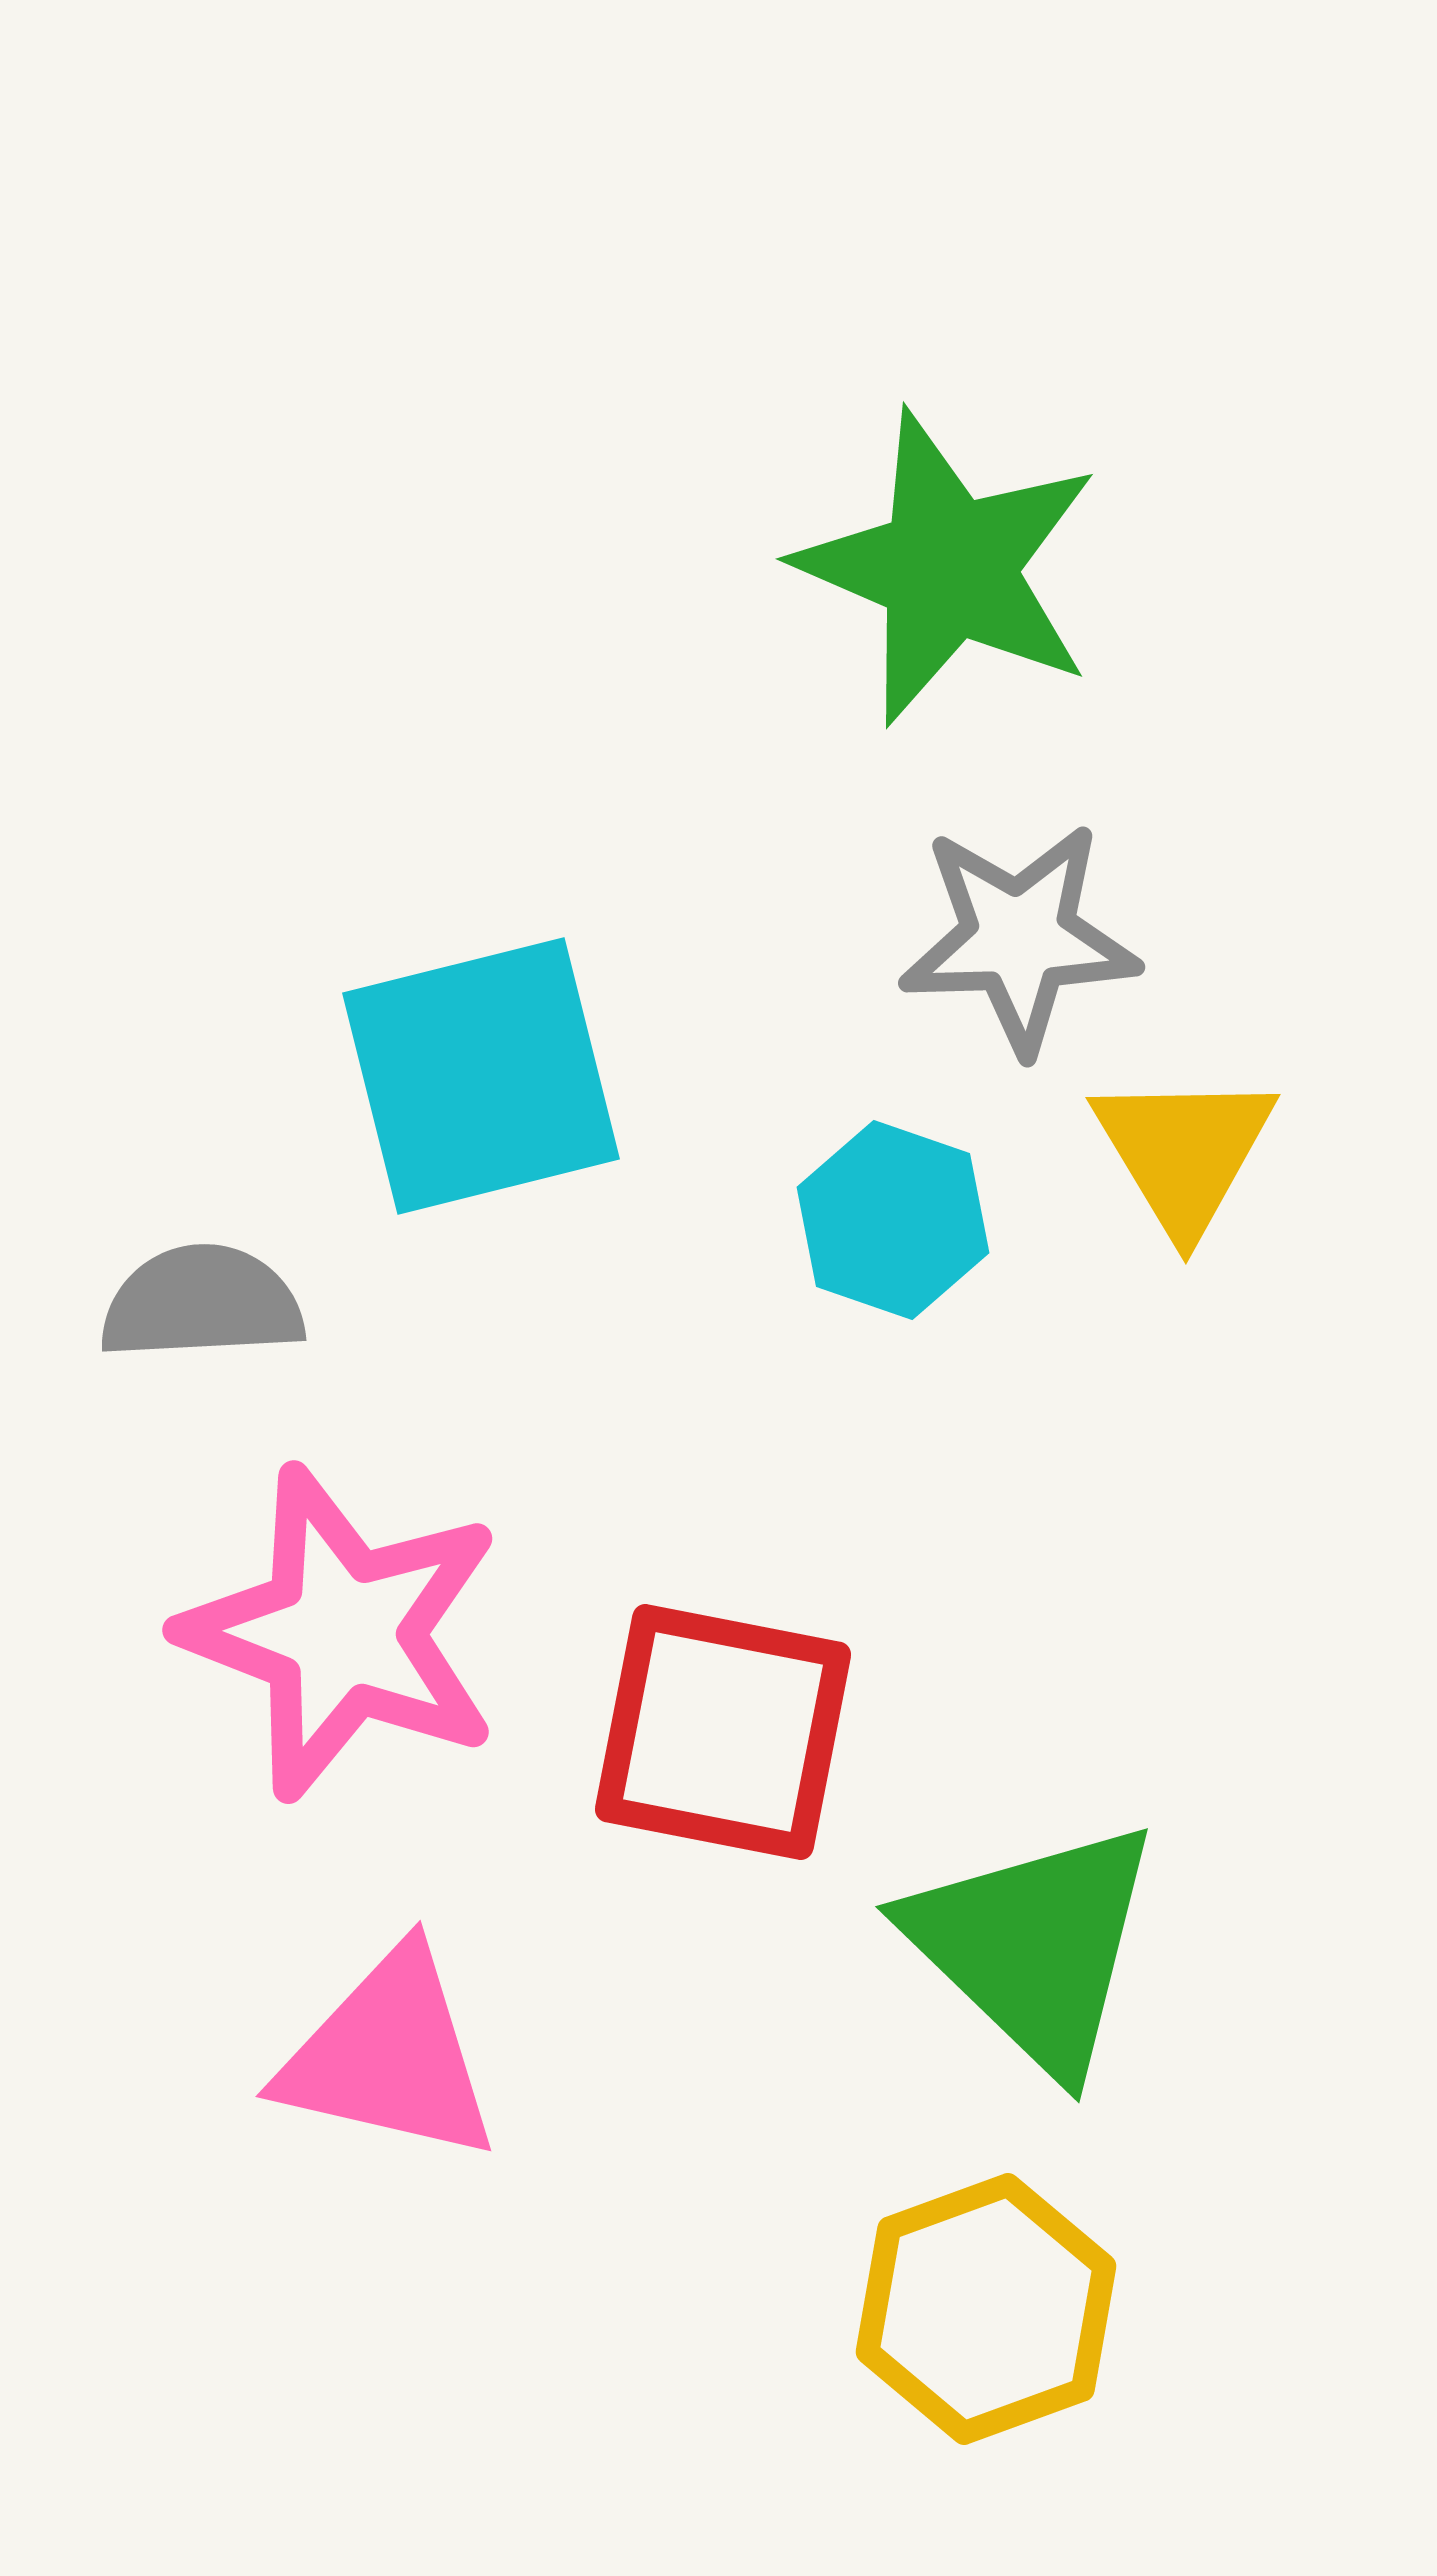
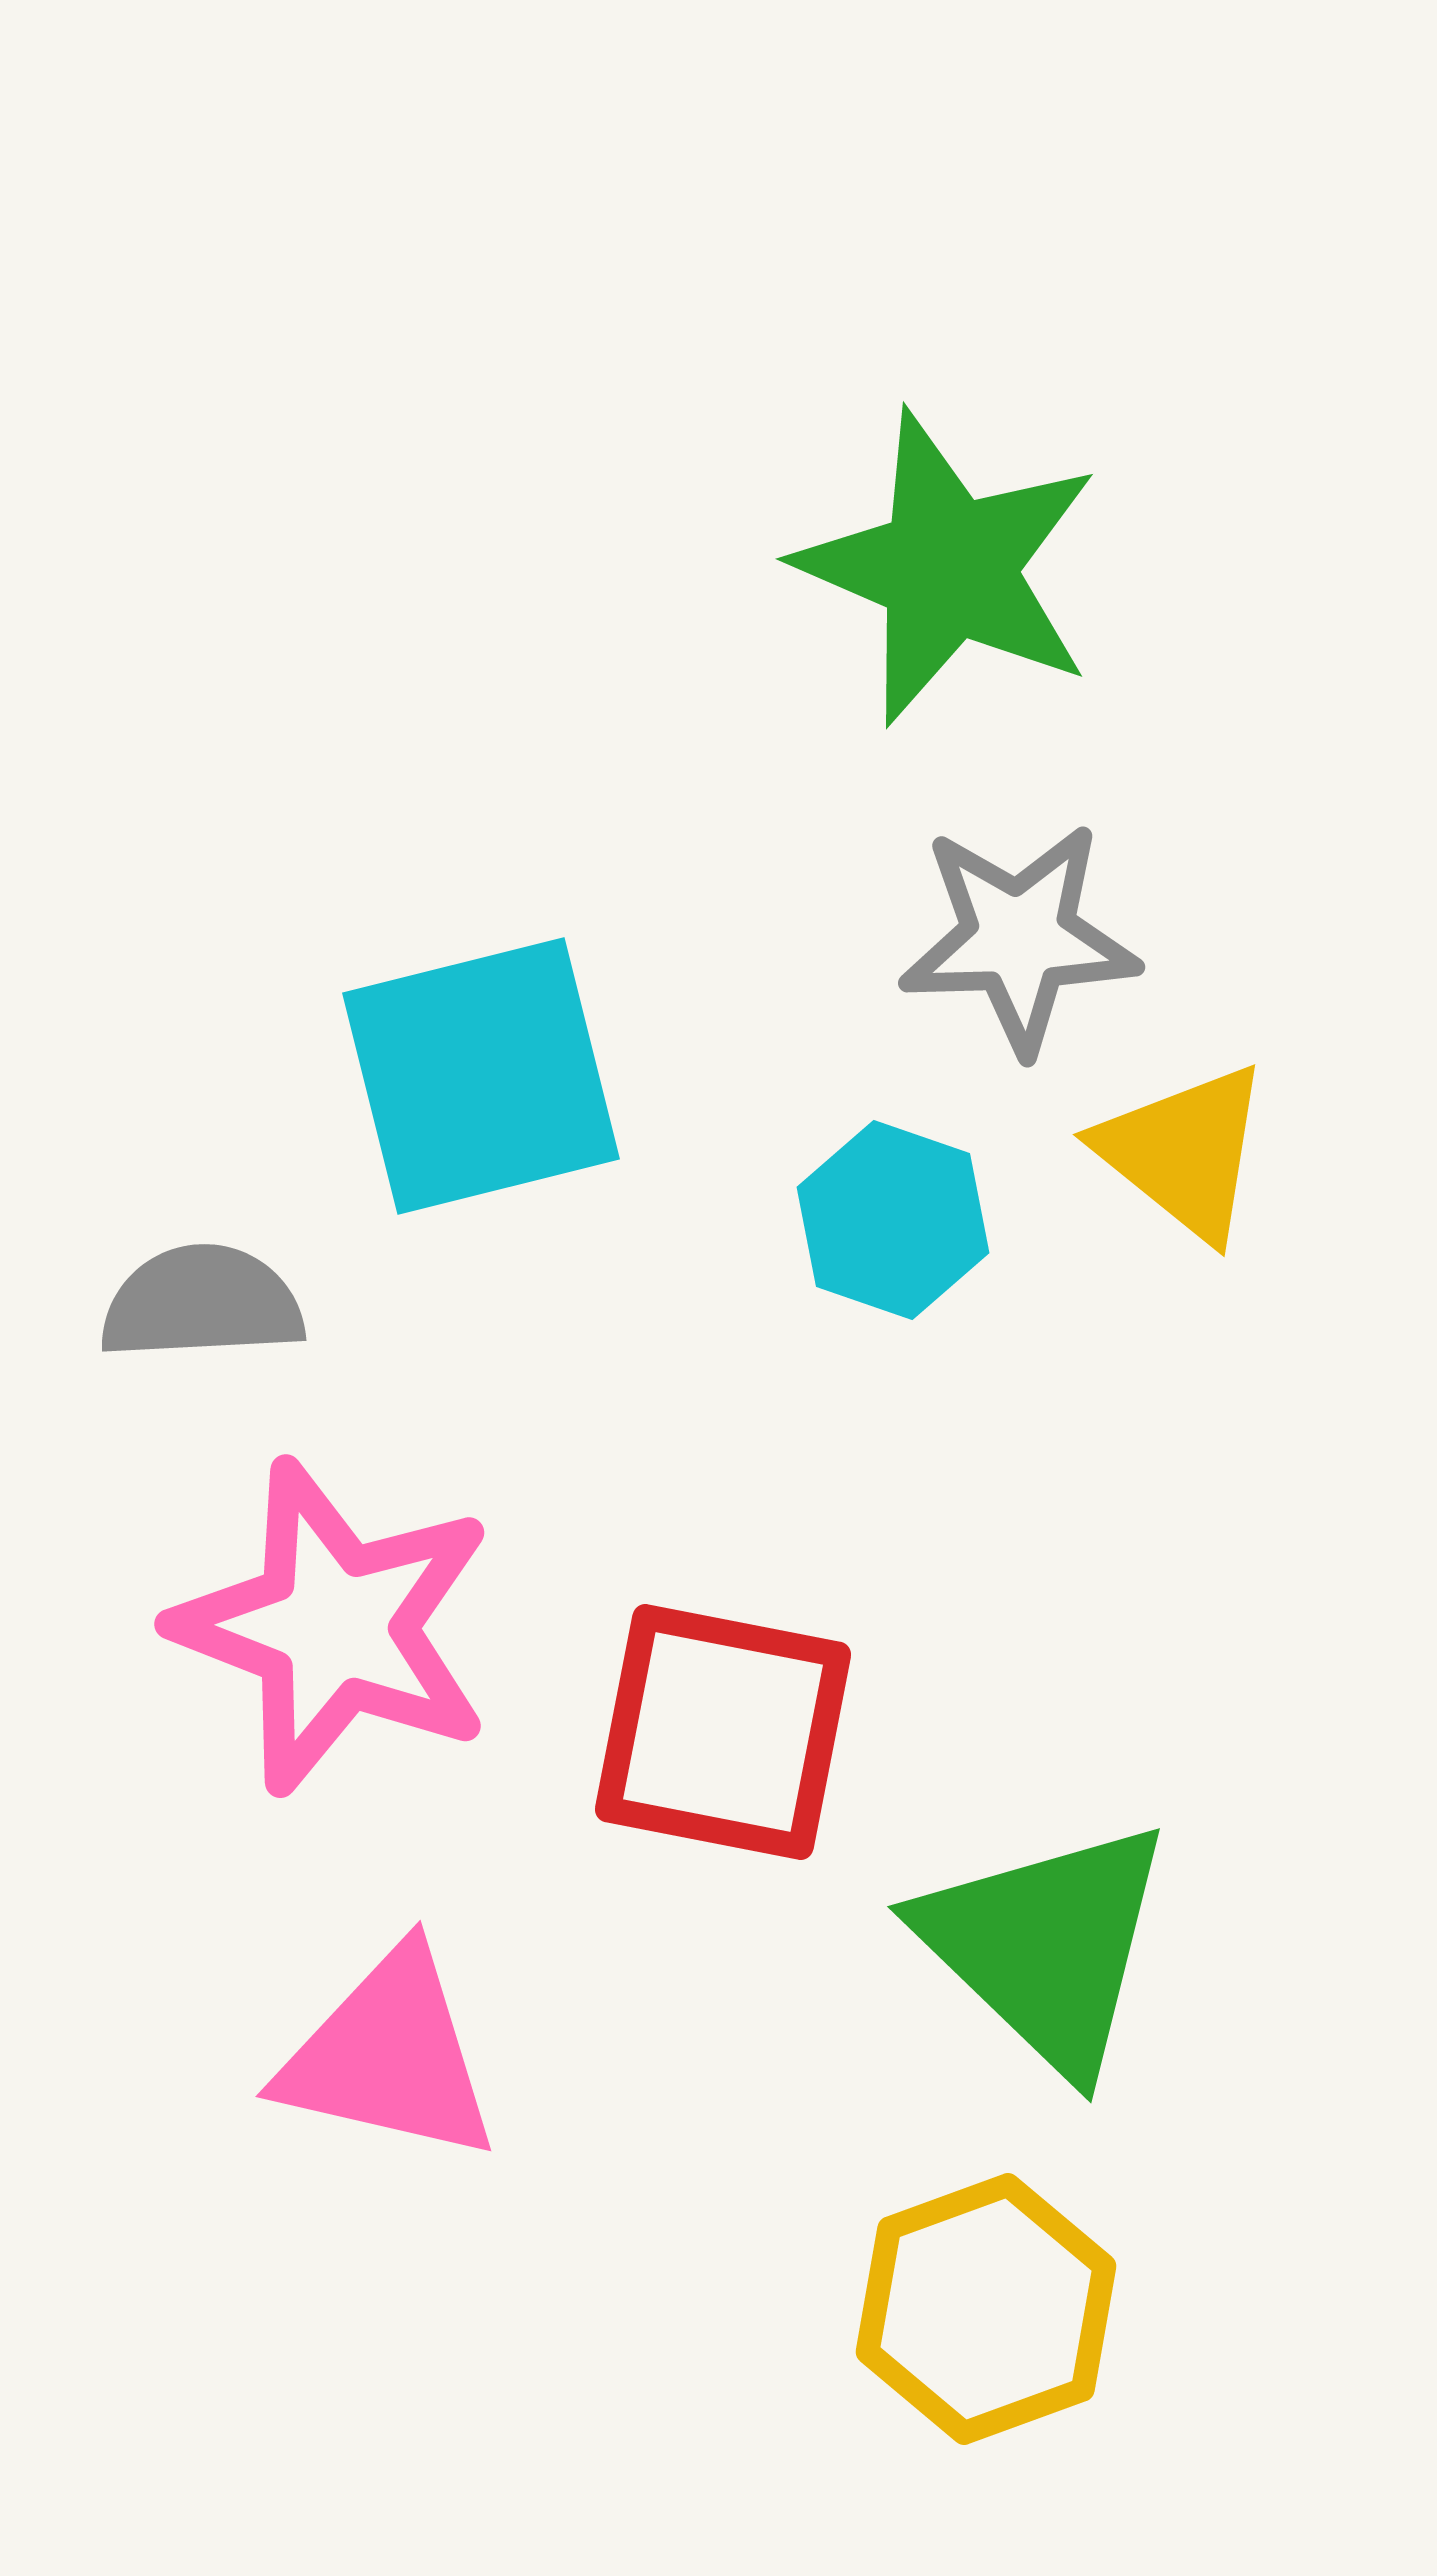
yellow triangle: rotated 20 degrees counterclockwise
pink star: moved 8 px left, 6 px up
green triangle: moved 12 px right
